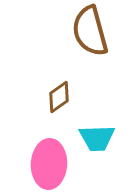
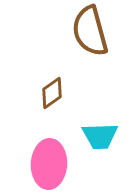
brown diamond: moved 7 px left, 4 px up
cyan trapezoid: moved 3 px right, 2 px up
